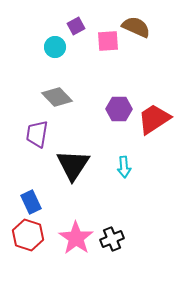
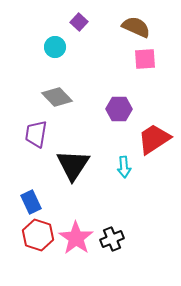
purple square: moved 3 px right, 4 px up; rotated 18 degrees counterclockwise
pink square: moved 37 px right, 18 px down
red trapezoid: moved 20 px down
purple trapezoid: moved 1 px left
red hexagon: moved 10 px right
